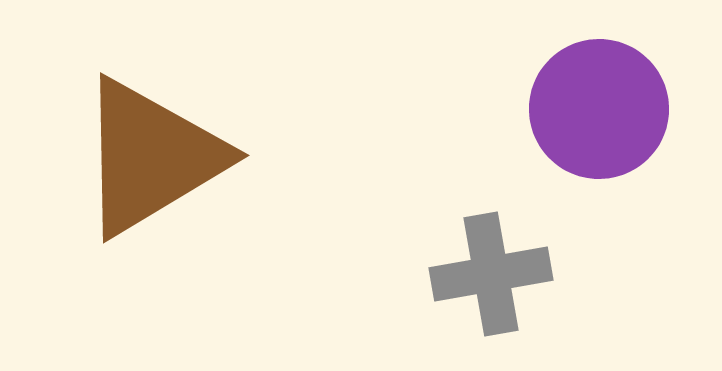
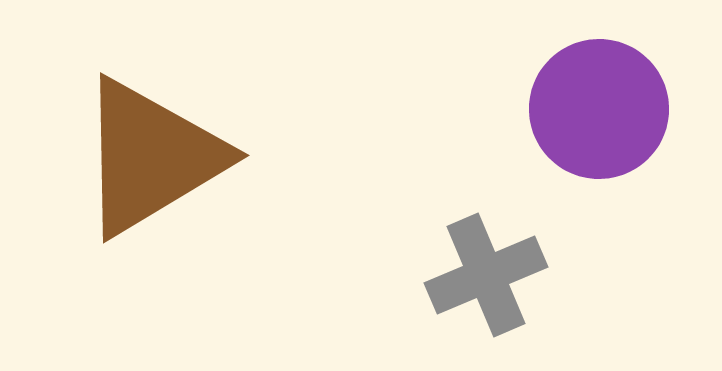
gray cross: moved 5 px left, 1 px down; rotated 13 degrees counterclockwise
